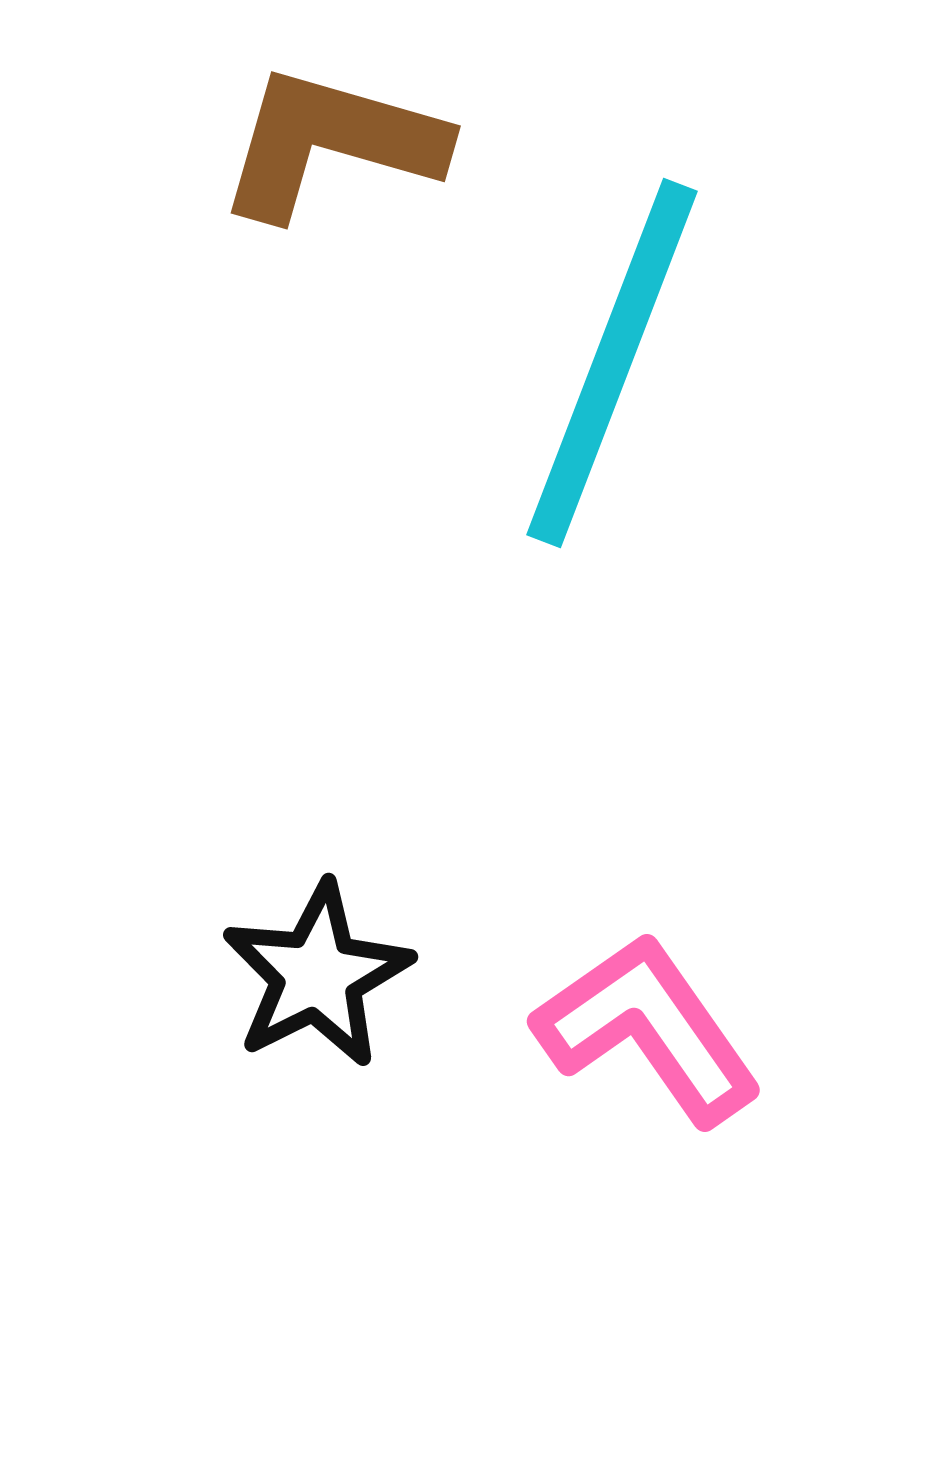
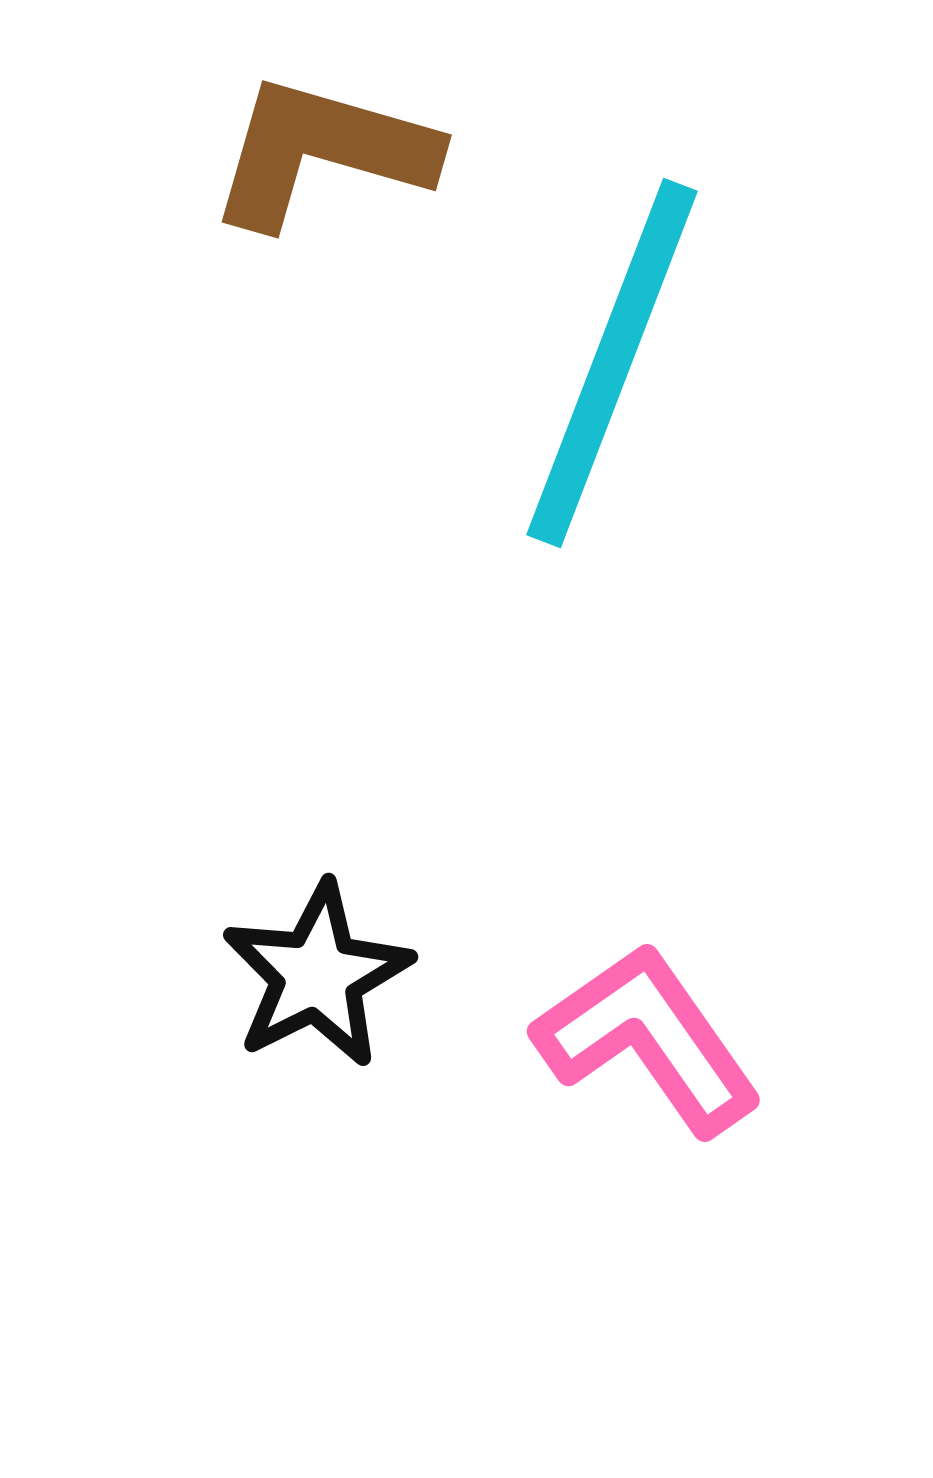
brown L-shape: moved 9 px left, 9 px down
pink L-shape: moved 10 px down
